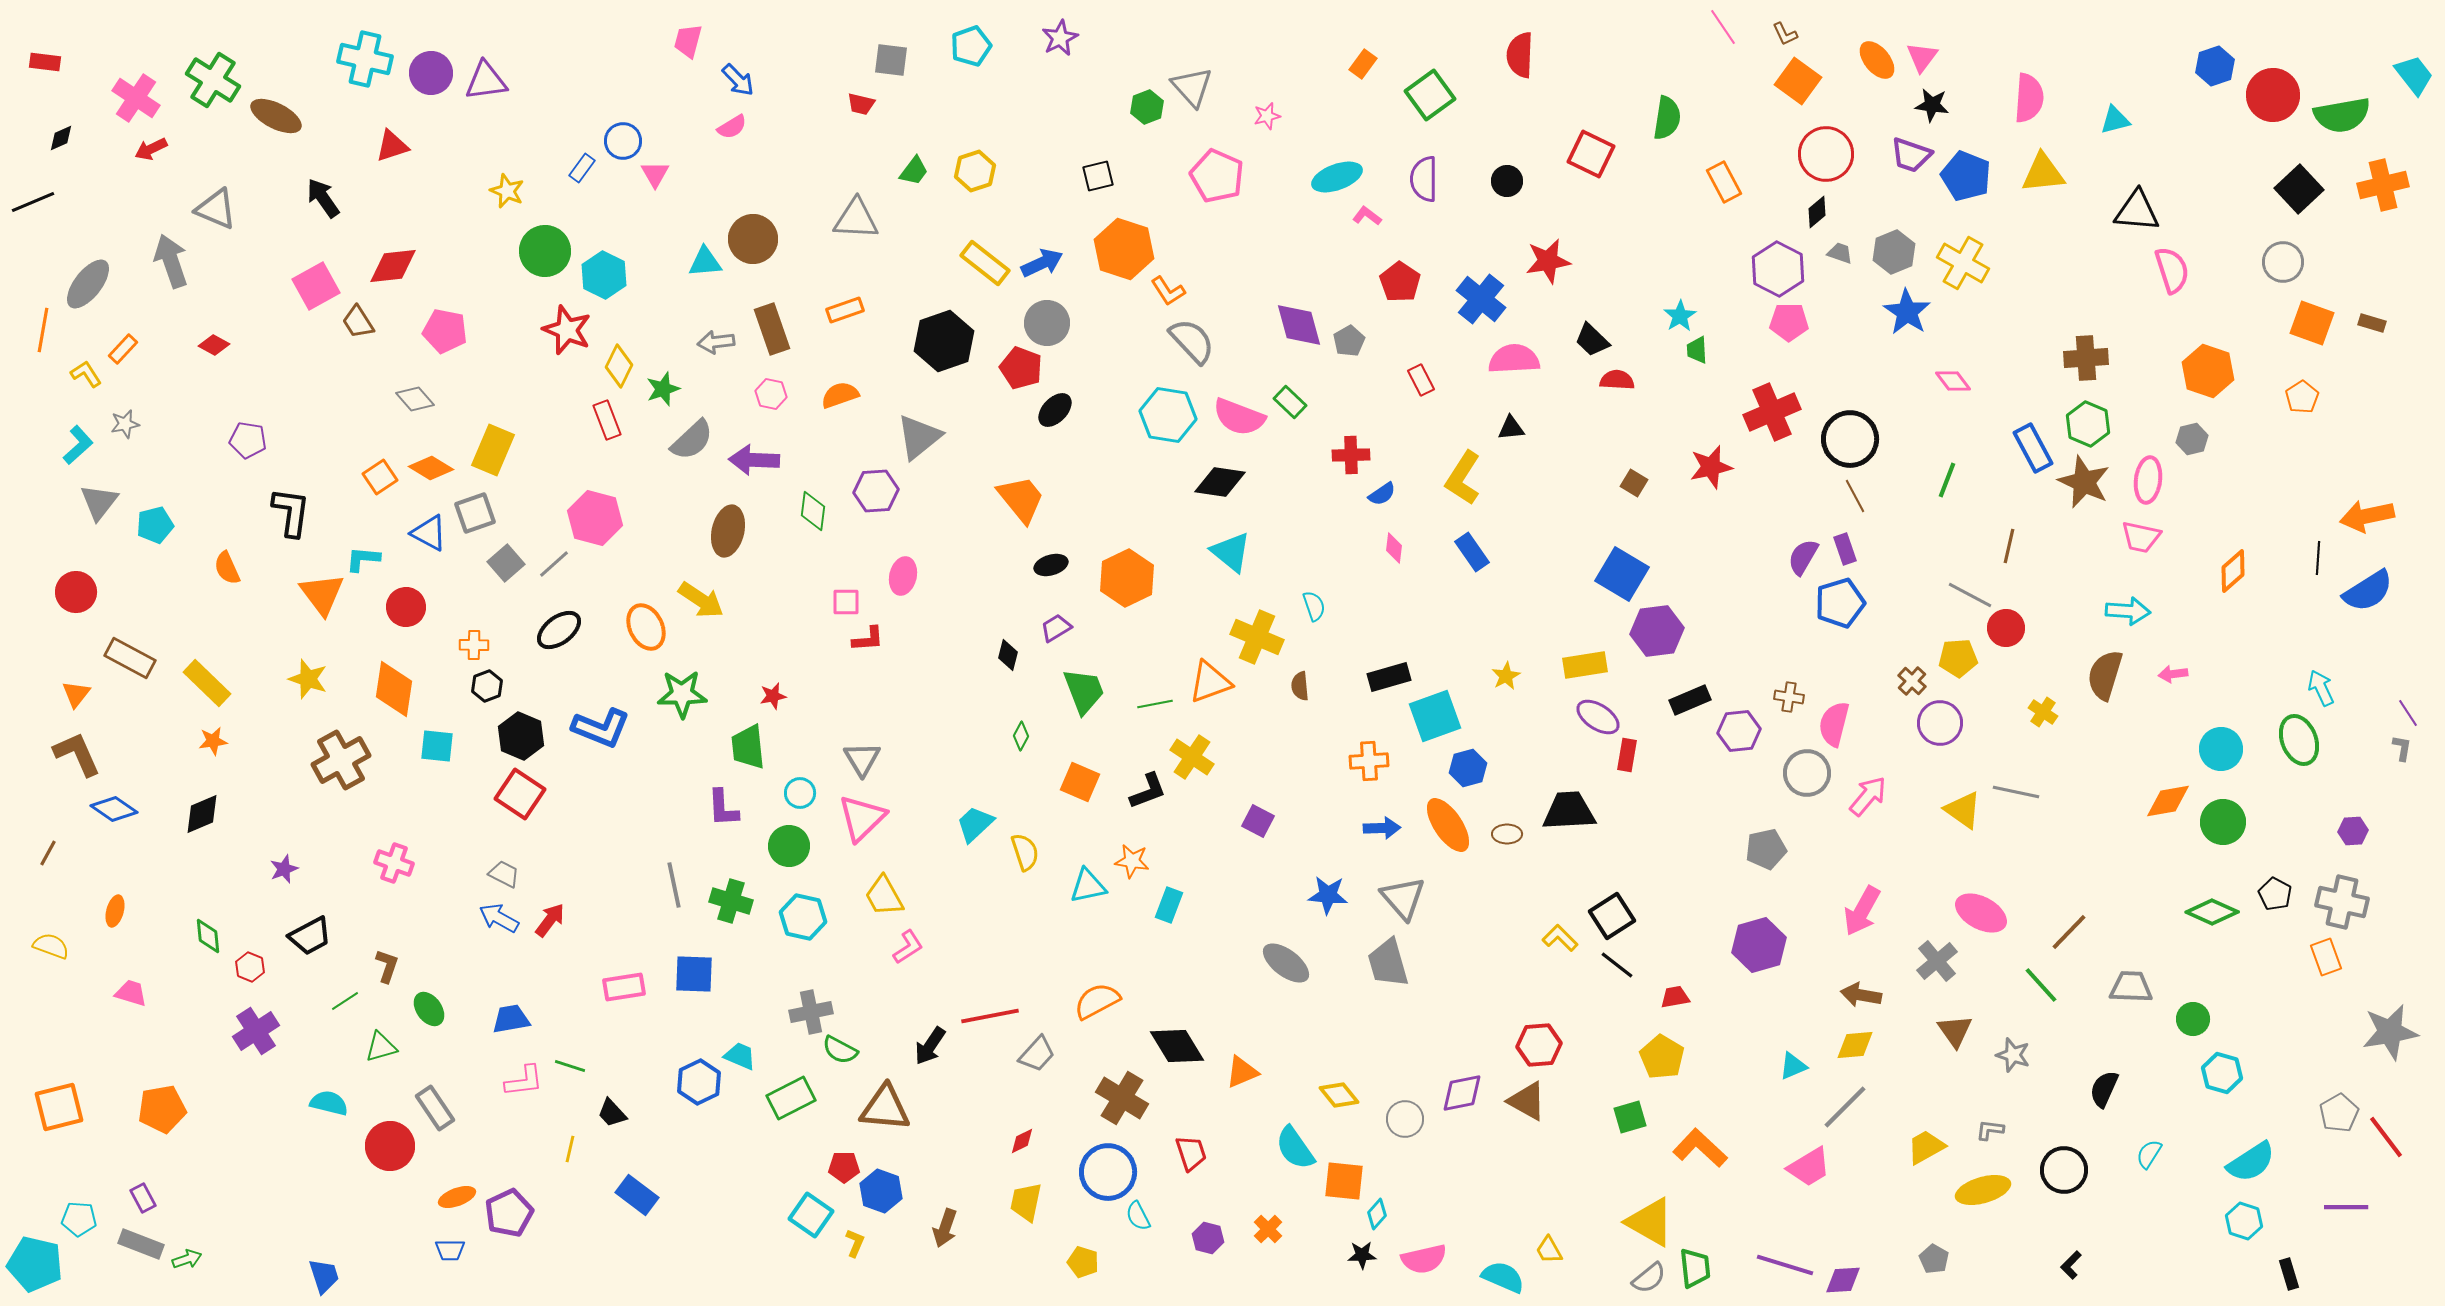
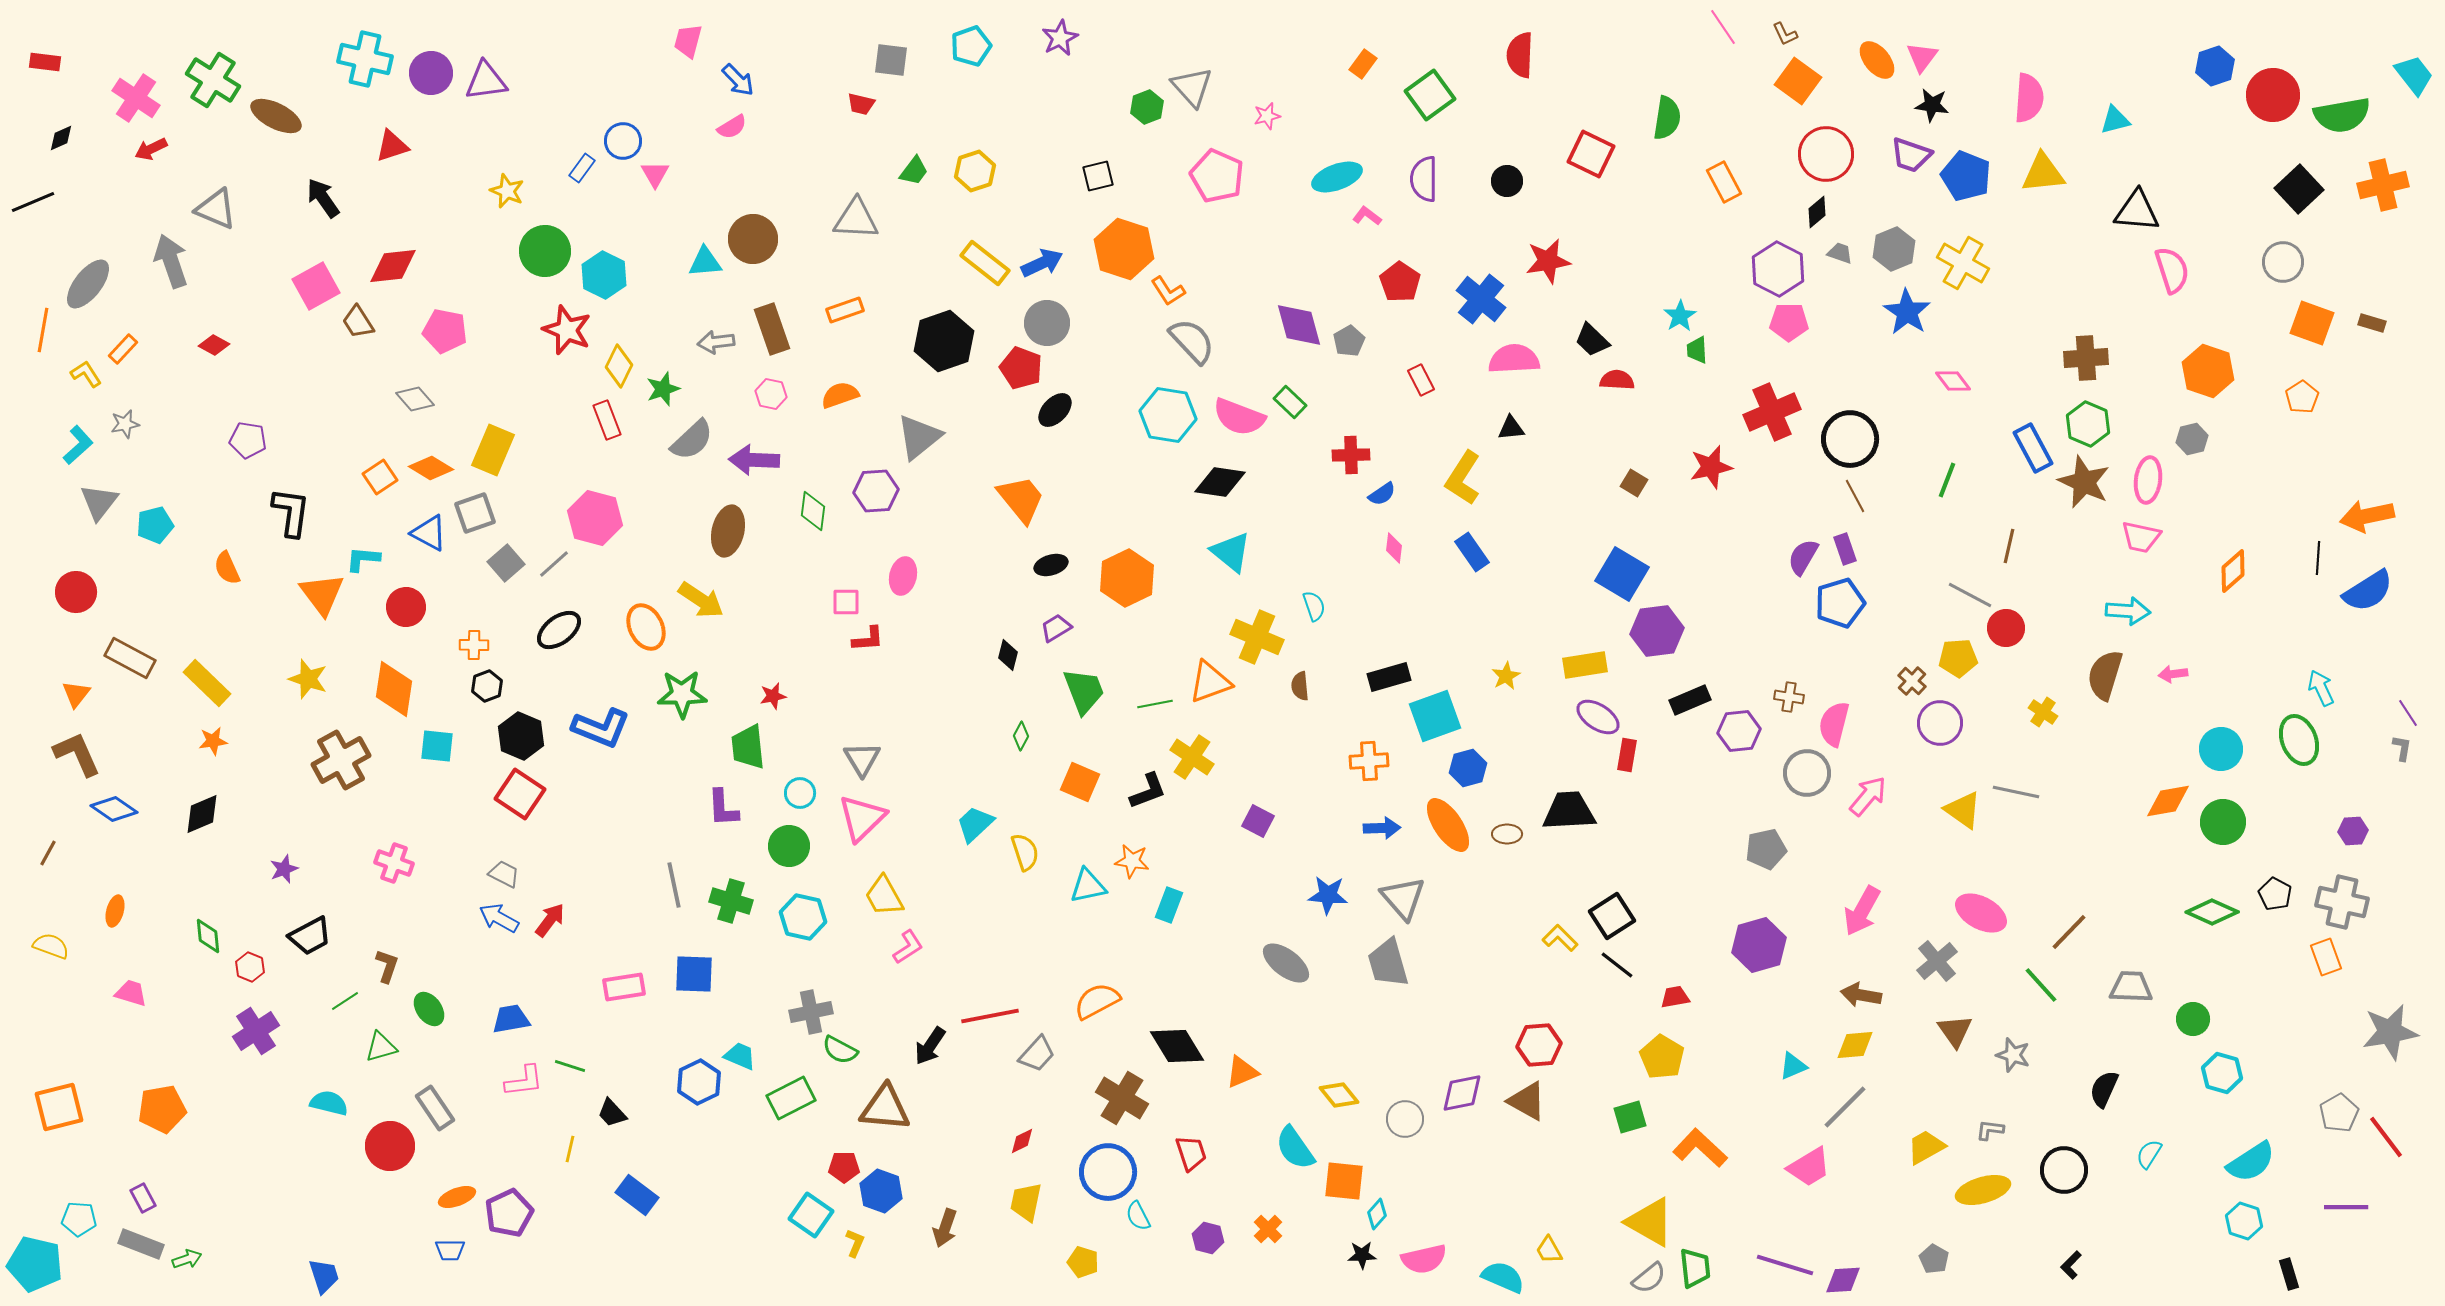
gray hexagon at (1894, 252): moved 3 px up
